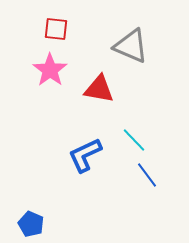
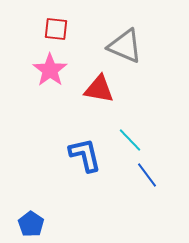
gray triangle: moved 6 px left
cyan line: moved 4 px left
blue L-shape: rotated 102 degrees clockwise
blue pentagon: rotated 10 degrees clockwise
